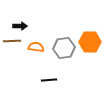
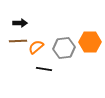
black arrow: moved 3 px up
brown line: moved 6 px right
orange semicircle: rotated 49 degrees counterclockwise
black line: moved 5 px left, 11 px up; rotated 14 degrees clockwise
